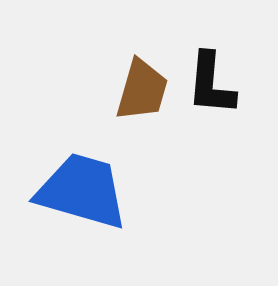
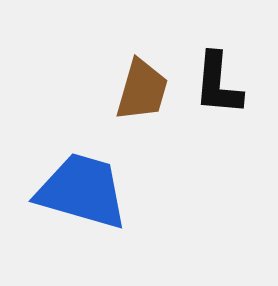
black L-shape: moved 7 px right
